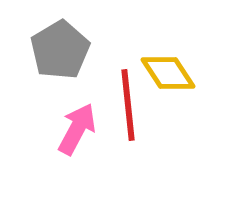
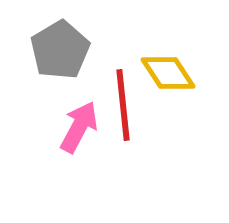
red line: moved 5 px left
pink arrow: moved 2 px right, 2 px up
